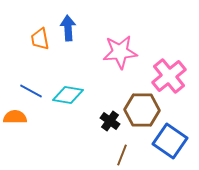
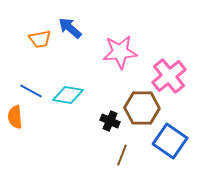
blue arrow: moved 2 px right; rotated 45 degrees counterclockwise
orange trapezoid: rotated 90 degrees counterclockwise
brown hexagon: moved 2 px up
orange semicircle: rotated 95 degrees counterclockwise
black cross: rotated 12 degrees counterclockwise
